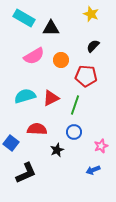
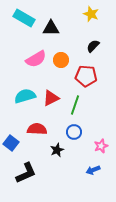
pink semicircle: moved 2 px right, 3 px down
